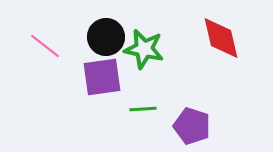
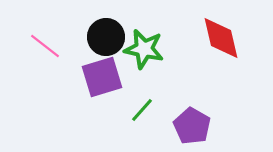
purple square: rotated 9 degrees counterclockwise
green line: moved 1 px left, 1 px down; rotated 44 degrees counterclockwise
purple pentagon: rotated 12 degrees clockwise
